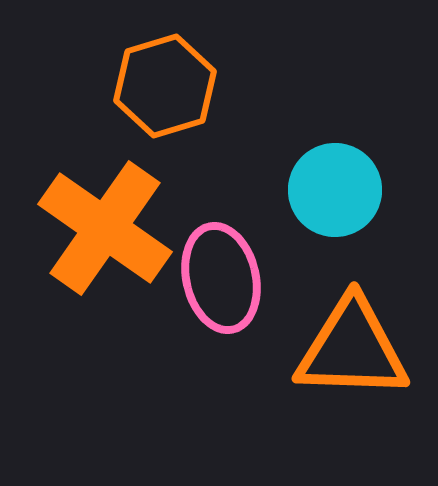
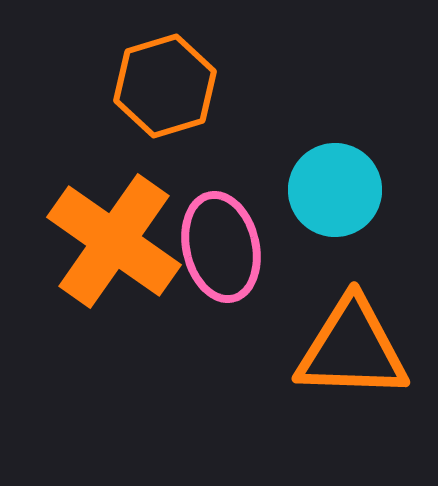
orange cross: moved 9 px right, 13 px down
pink ellipse: moved 31 px up
